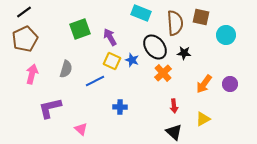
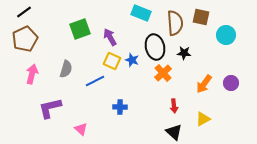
black ellipse: rotated 25 degrees clockwise
purple circle: moved 1 px right, 1 px up
